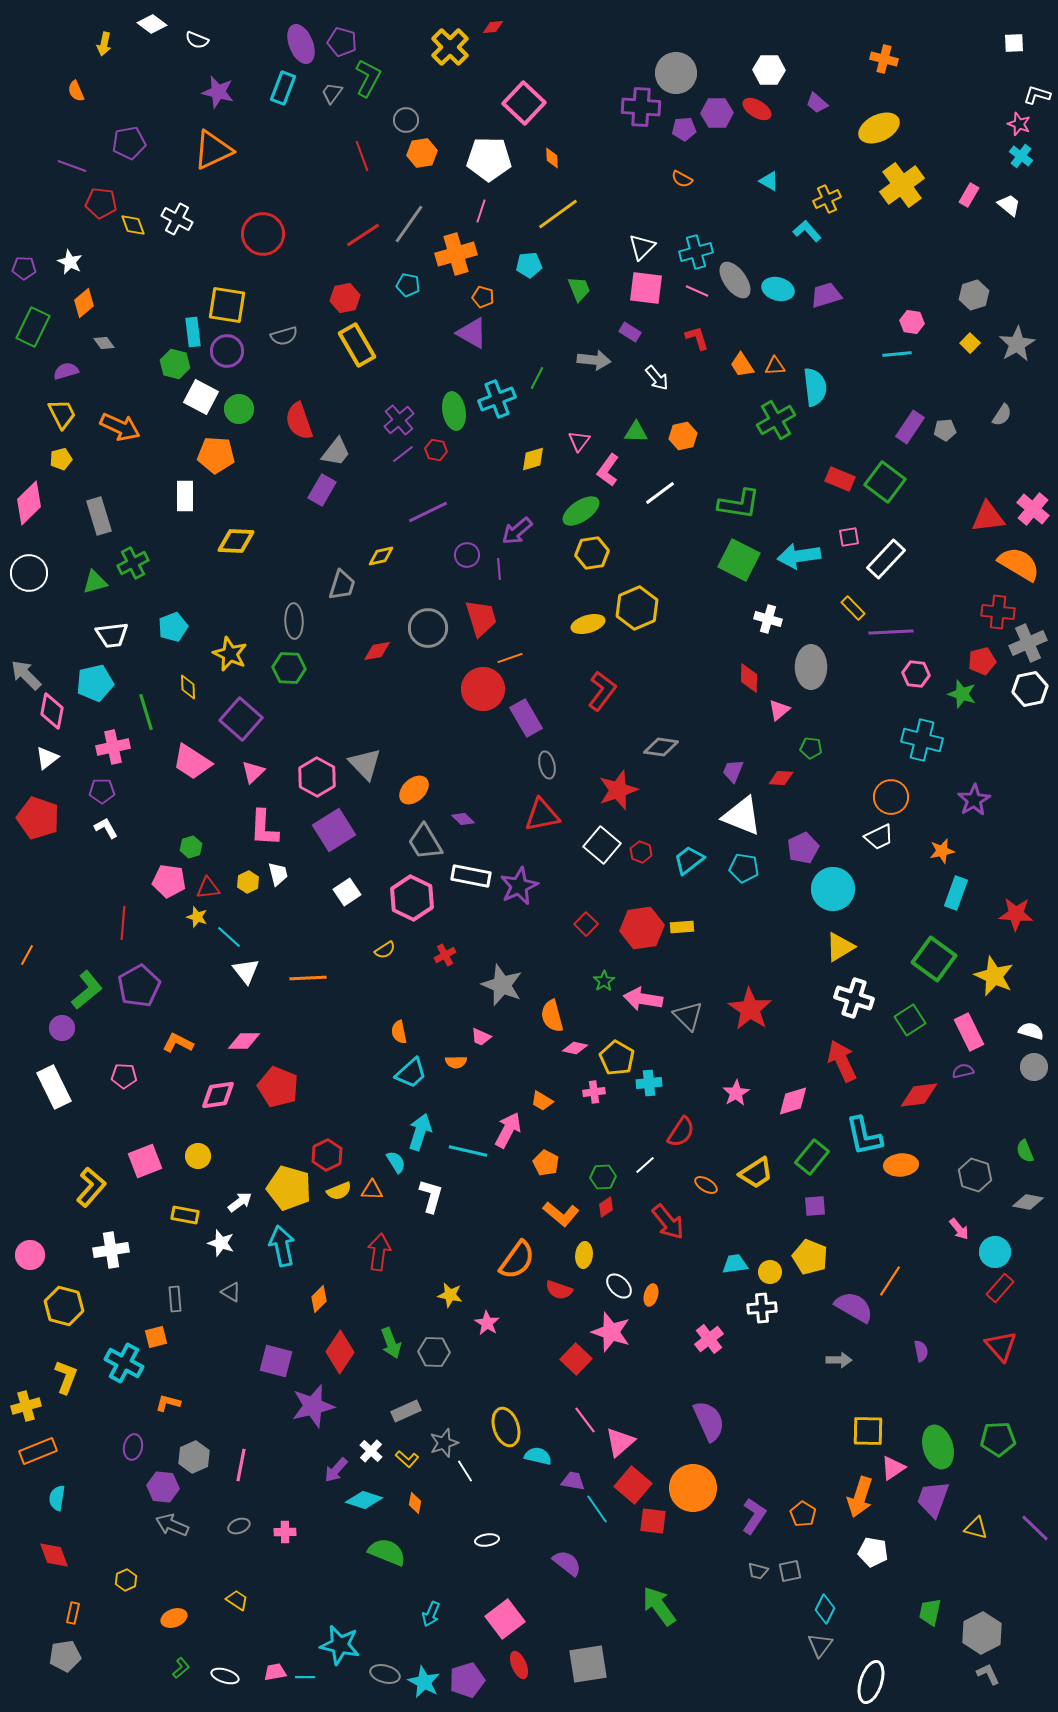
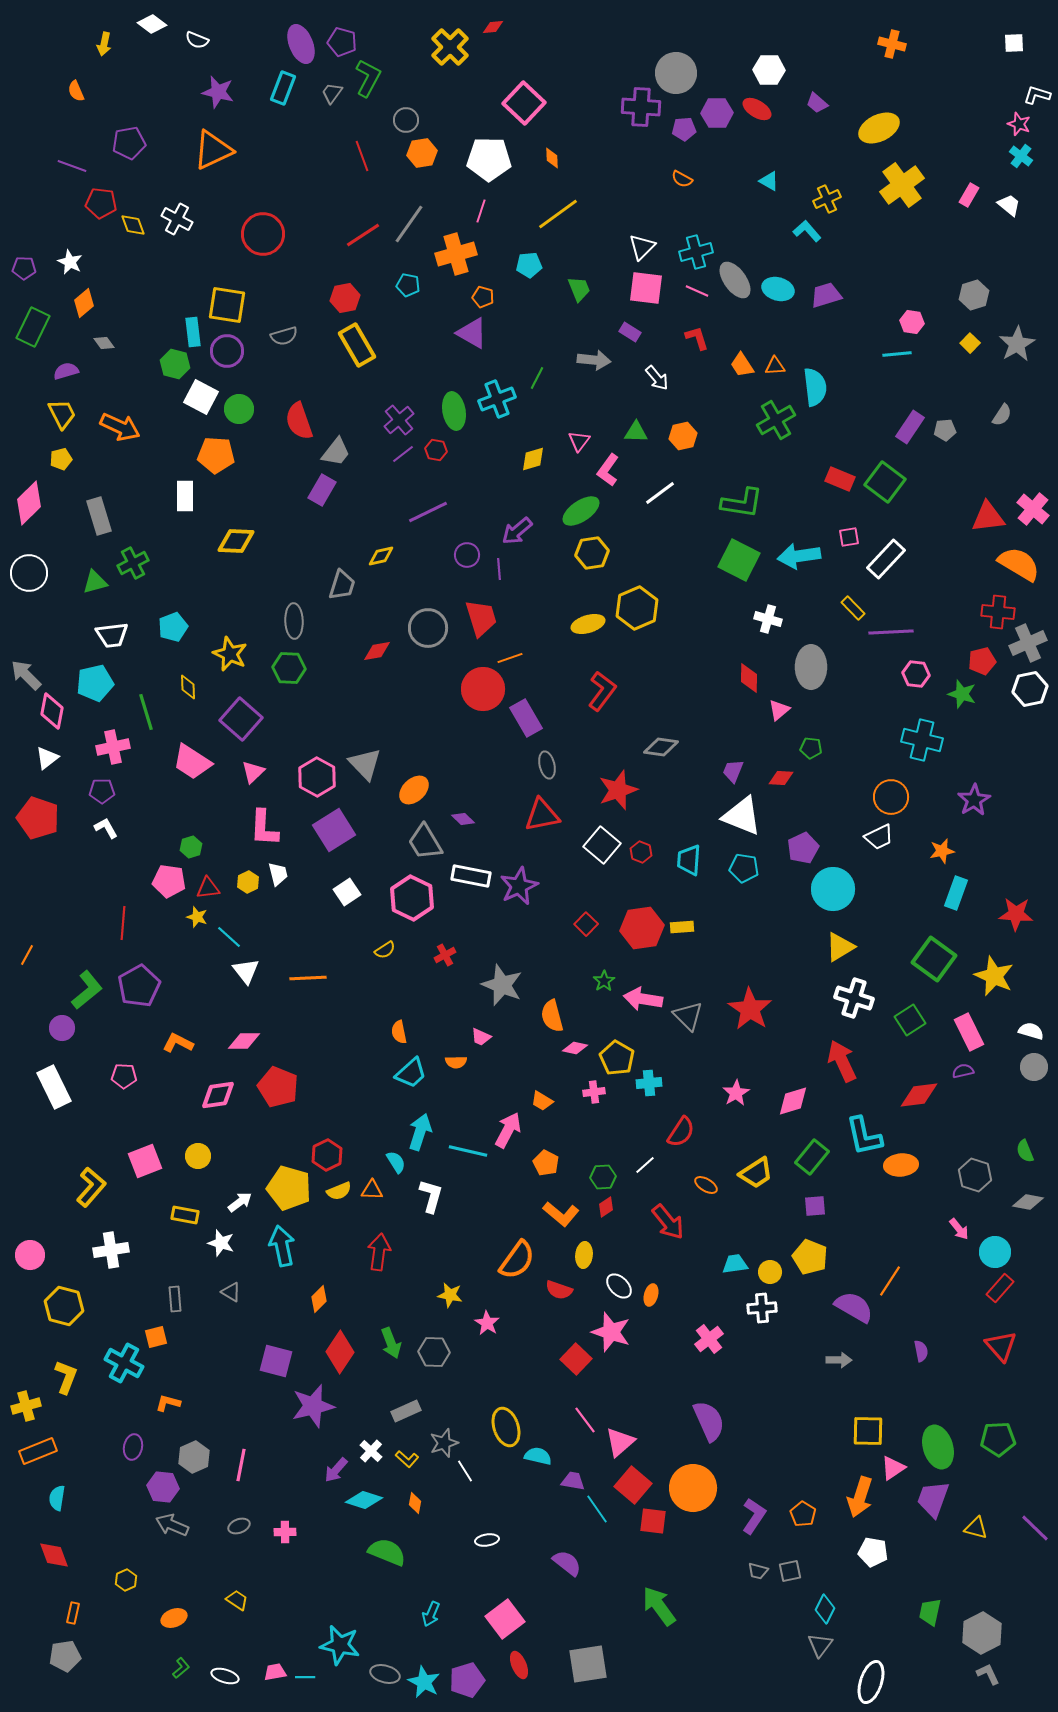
orange cross at (884, 59): moved 8 px right, 15 px up
green L-shape at (739, 504): moved 3 px right, 1 px up
cyan trapezoid at (689, 860): rotated 48 degrees counterclockwise
